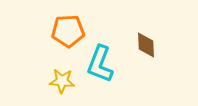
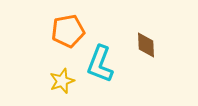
orange pentagon: rotated 8 degrees counterclockwise
yellow star: rotated 25 degrees counterclockwise
